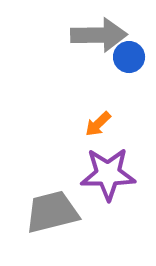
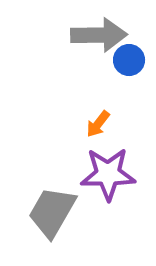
blue circle: moved 3 px down
orange arrow: rotated 8 degrees counterclockwise
gray trapezoid: rotated 46 degrees counterclockwise
